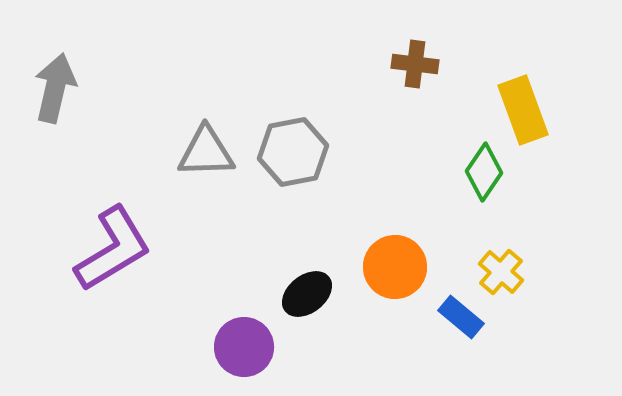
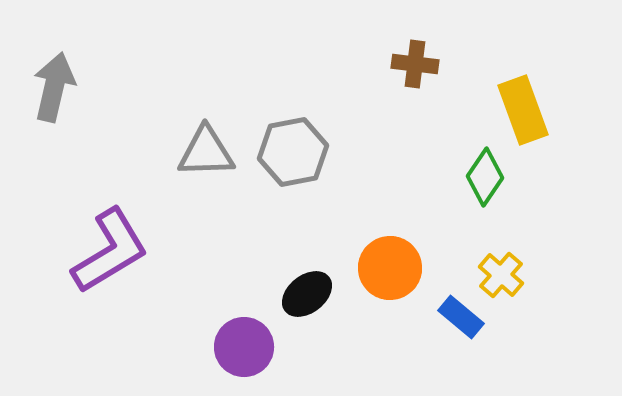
gray arrow: moved 1 px left, 1 px up
green diamond: moved 1 px right, 5 px down
purple L-shape: moved 3 px left, 2 px down
orange circle: moved 5 px left, 1 px down
yellow cross: moved 3 px down
